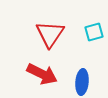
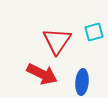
red triangle: moved 7 px right, 7 px down
